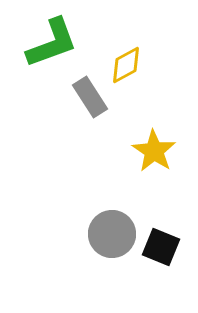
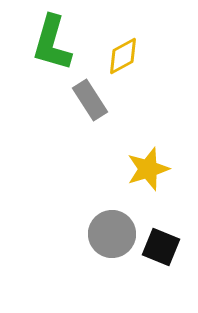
green L-shape: rotated 126 degrees clockwise
yellow diamond: moved 3 px left, 9 px up
gray rectangle: moved 3 px down
yellow star: moved 6 px left, 18 px down; rotated 21 degrees clockwise
